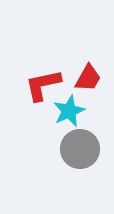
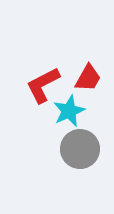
red L-shape: rotated 15 degrees counterclockwise
